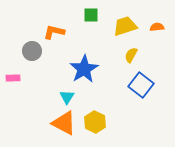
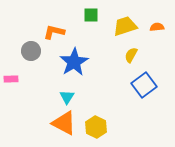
gray circle: moved 1 px left
blue star: moved 10 px left, 7 px up
pink rectangle: moved 2 px left, 1 px down
blue square: moved 3 px right; rotated 15 degrees clockwise
yellow hexagon: moved 1 px right, 5 px down
